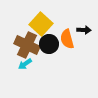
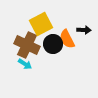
yellow square: rotated 20 degrees clockwise
orange semicircle: rotated 12 degrees counterclockwise
black circle: moved 4 px right
cyan arrow: rotated 112 degrees counterclockwise
